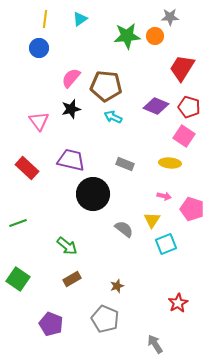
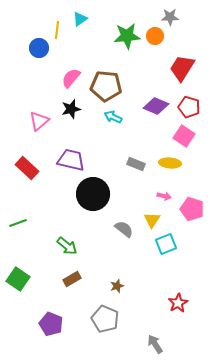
yellow line: moved 12 px right, 11 px down
pink triangle: rotated 25 degrees clockwise
gray rectangle: moved 11 px right
